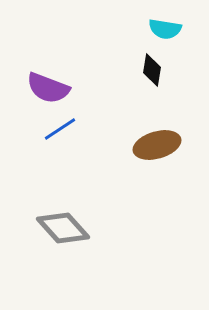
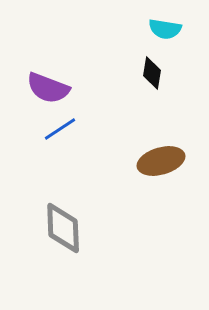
black diamond: moved 3 px down
brown ellipse: moved 4 px right, 16 px down
gray diamond: rotated 40 degrees clockwise
